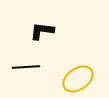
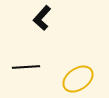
black L-shape: moved 13 px up; rotated 55 degrees counterclockwise
